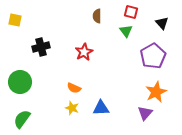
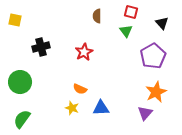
orange semicircle: moved 6 px right, 1 px down
